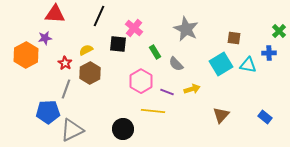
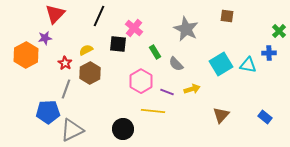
red triangle: rotated 50 degrees counterclockwise
brown square: moved 7 px left, 22 px up
